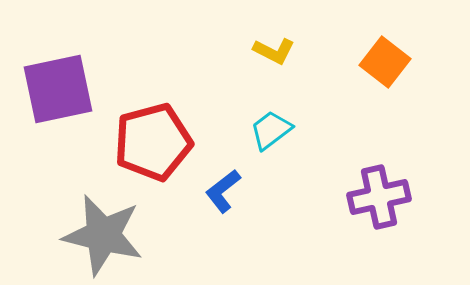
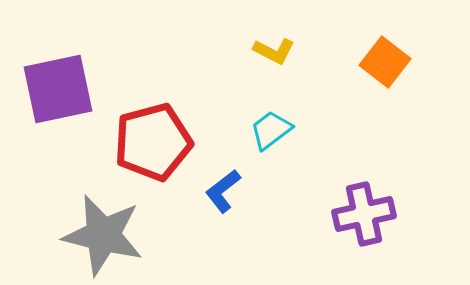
purple cross: moved 15 px left, 17 px down
